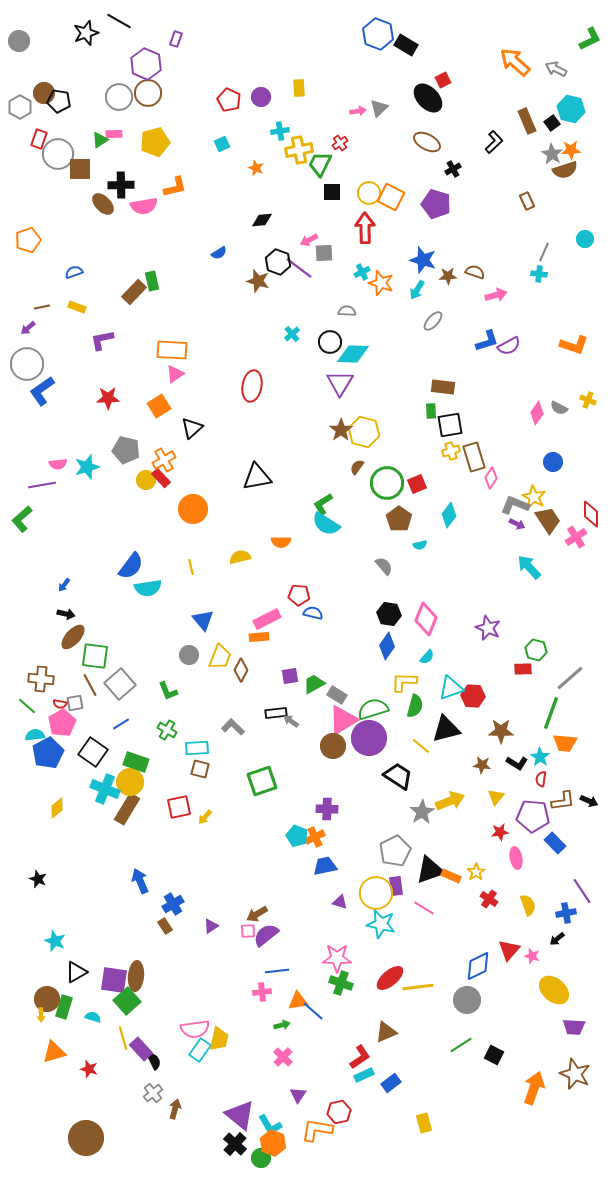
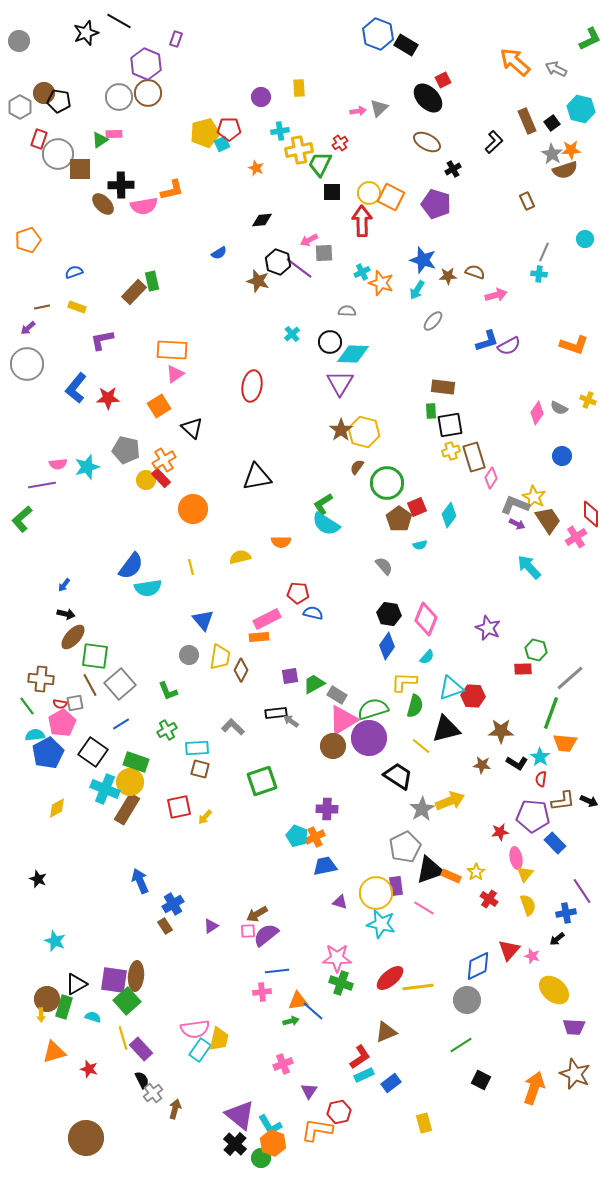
red pentagon at (229, 100): moved 29 px down; rotated 25 degrees counterclockwise
cyan hexagon at (571, 109): moved 10 px right
yellow pentagon at (155, 142): moved 50 px right, 9 px up
orange L-shape at (175, 187): moved 3 px left, 3 px down
red arrow at (365, 228): moved 3 px left, 7 px up
blue L-shape at (42, 391): moved 34 px right, 3 px up; rotated 16 degrees counterclockwise
black triangle at (192, 428): rotated 35 degrees counterclockwise
blue circle at (553, 462): moved 9 px right, 6 px up
red square at (417, 484): moved 23 px down
red pentagon at (299, 595): moved 1 px left, 2 px up
yellow trapezoid at (220, 657): rotated 12 degrees counterclockwise
green line at (27, 706): rotated 12 degrees clockwise
green cross at (167, 730): rotated 30 degrees clockwise
yellow triangle at (496, 797): moved 29 px right, 77 px down
yellow diamond at (57, 808): rotated 10 degrees clockwise
gray star at (422, 812): moved 3 px up
gray pentagon at (395, 851): moved 10 px right, 4 px up
black triangle at (76, 972): moved 12 px down
green arrow at (282, 1025): moved 9 px right, 4 px up
black square at (494, 1055): moved 13 px left, 25 px down
pink cross at (283, 1057): moved 7 px down; rotated 24 degrees clockwise
black semicircle at (154, 1061): moved 12 px left, 19 px down
purple triangle at (298, 1095): moved 11 px right, 4 px up
